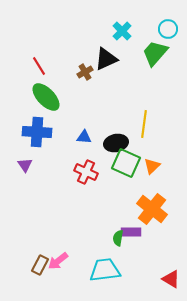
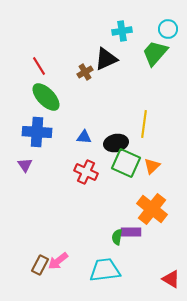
cyan cross: rotated 36 degrees clockwise
green semicircle: moved 1 px left, 1 px up
